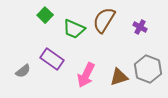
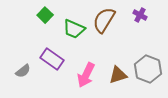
purple cross: moved 12 px up
brown triangle: moved 1 px left, 2 px up
